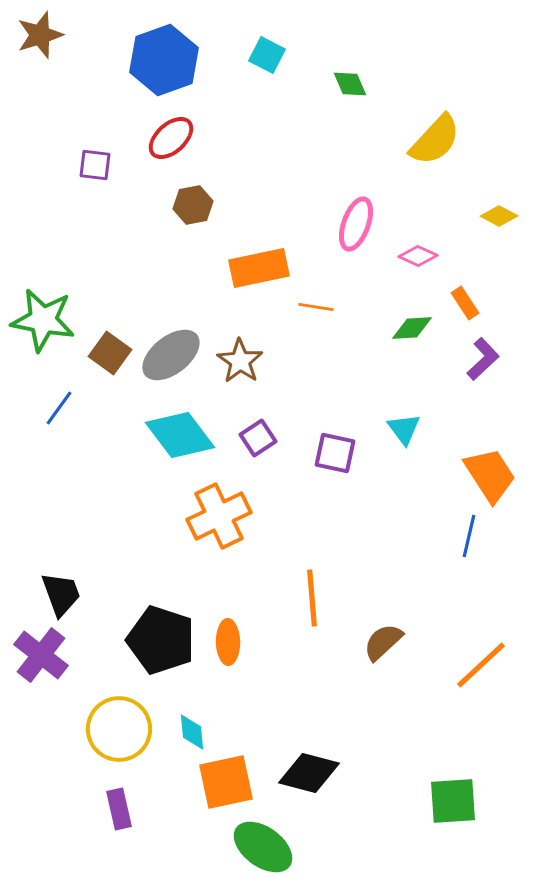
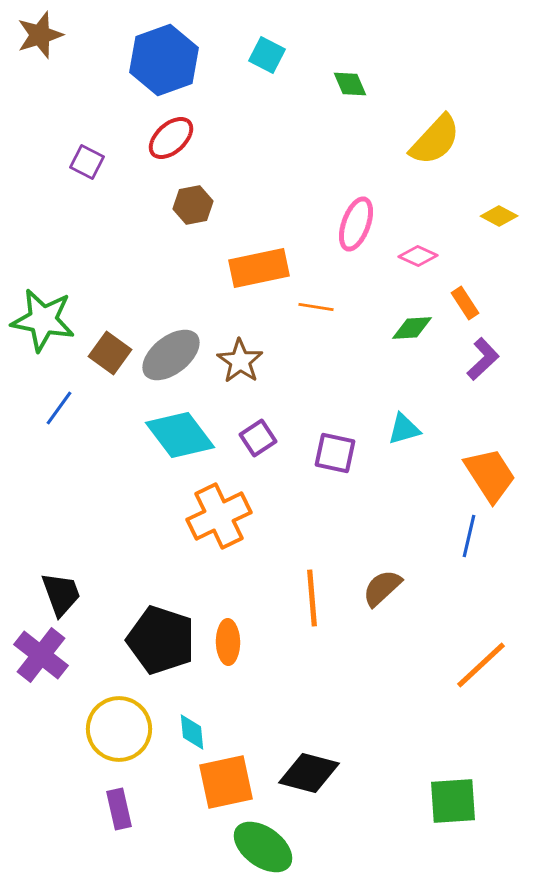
purple square at (95, 165): moved 8 px left, 3 px up; rotated 20 degrees clockwise
cyan triangle at (404, 429): rotated 51 degrees clockwise
brown semicircle at (383, 642): moved 1 px left, 54 px up
